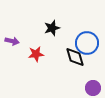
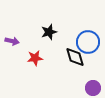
black star: moved 3 px left, 4 px down
blue circle: moved 1 px right, 1 px up
red star: moved 1 px left, 4 px down
